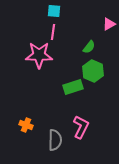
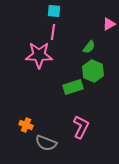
gray semicircle: moved 9 px left, 3 px down; rotated 110 degrees clockwise
